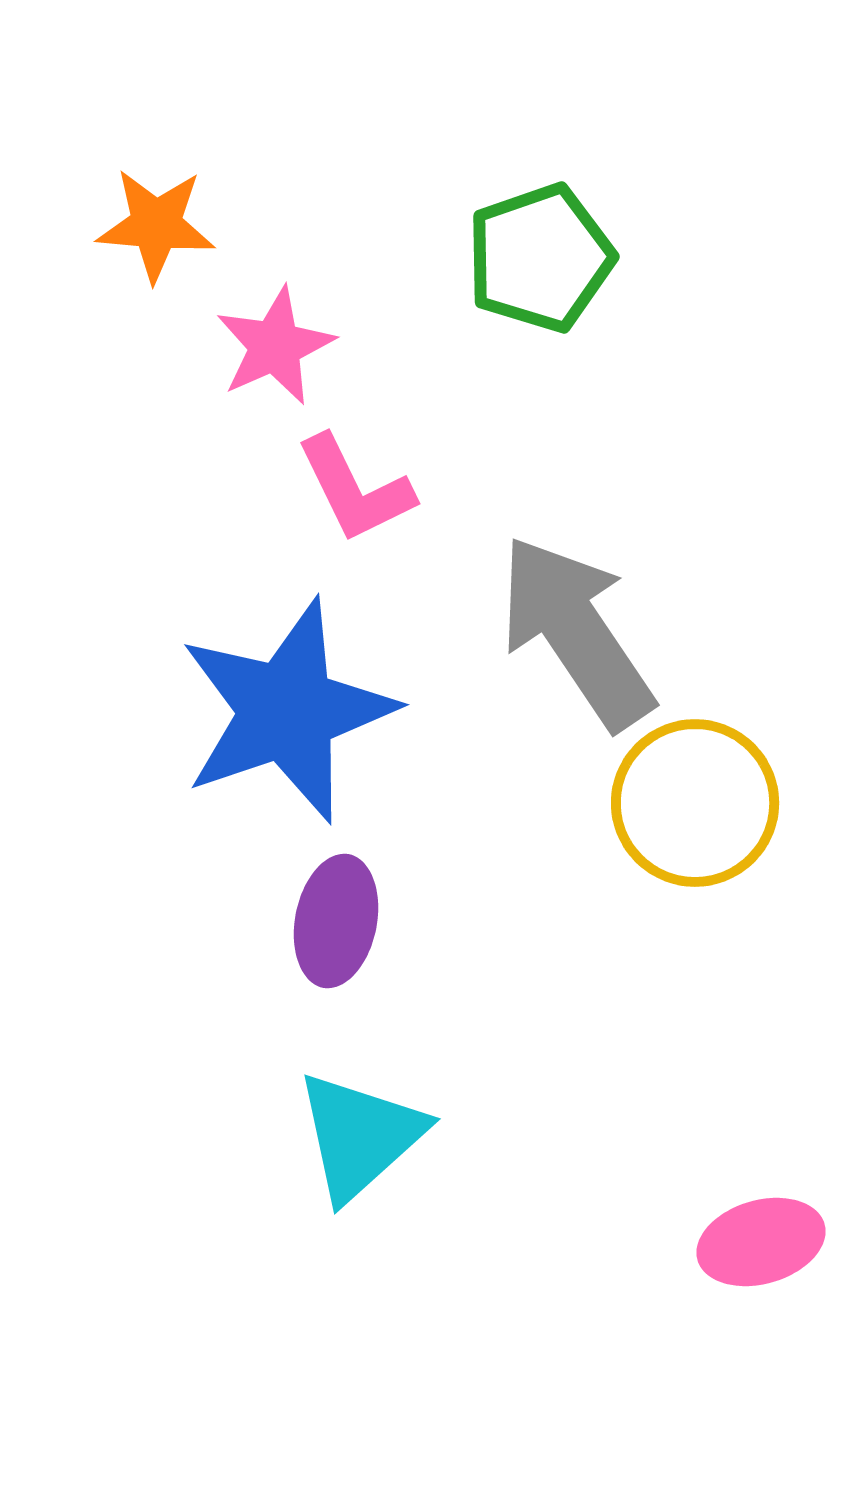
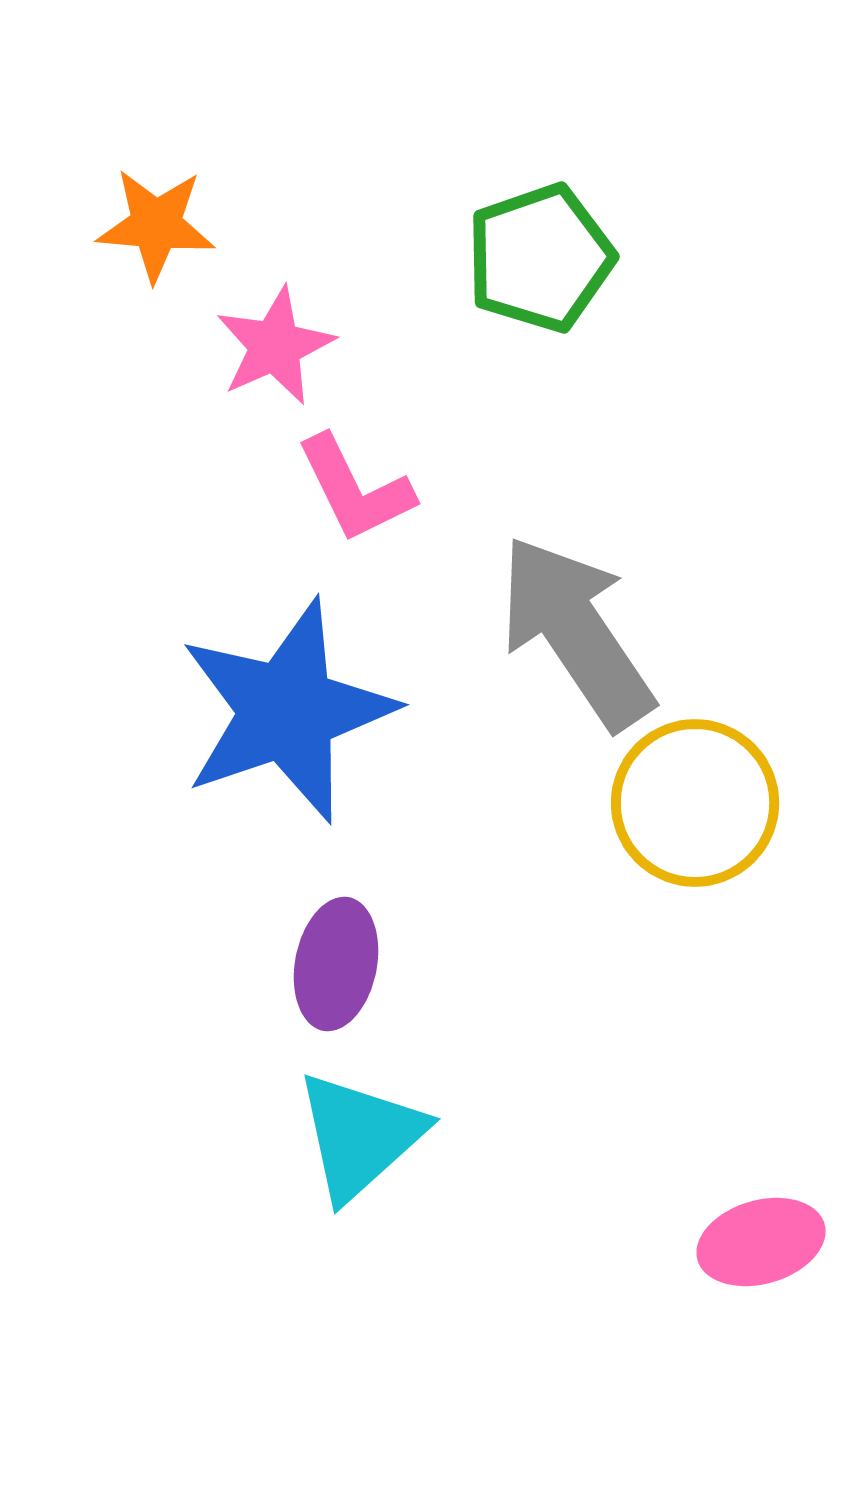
purple ellipse: moved 43 px down
